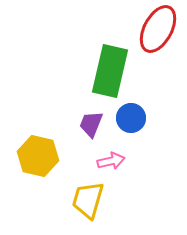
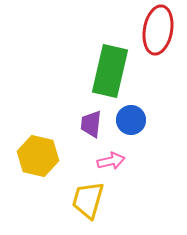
red ellipse: moved 1 px down; rotated 18 degrees counterclockwise
blue circle: moved 2 px down
purple trapezoid: rotated 16 degrees counterclockwise
